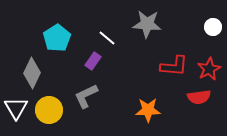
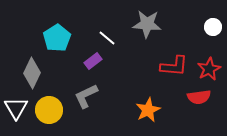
purple rectangle: rotated 18 degrees clockwise
orange star: rotated 25 degrees counterclockwise
